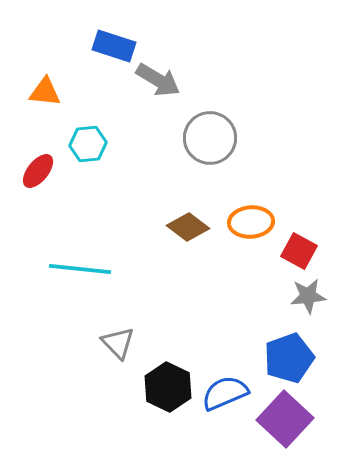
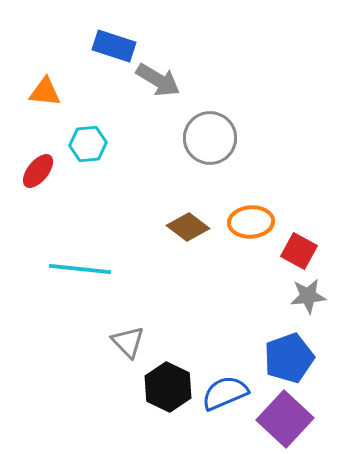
gray triangle: moved 10 px right, 1 px up
